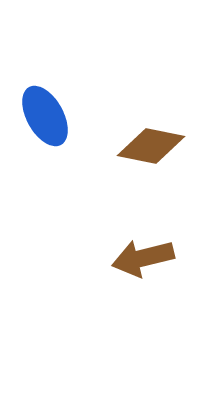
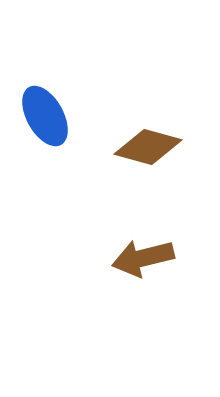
brown diamond: moved 3 px left, 1 px down; rotated 4 degrees clockwise
